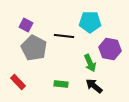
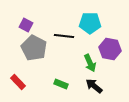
cyan pentagon: moved 1 px down
green rectangle: rotated 16 degrees clockwise
